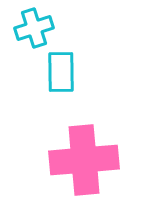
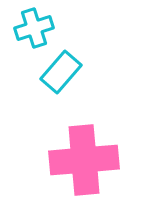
cyan rectangle: rotated 42 degrees clockwise
